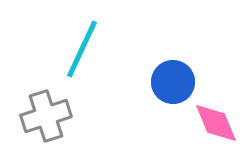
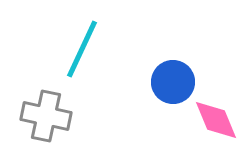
gray cross: rotated 30 degrees clockwise
pink diamond: moved 3 px up
